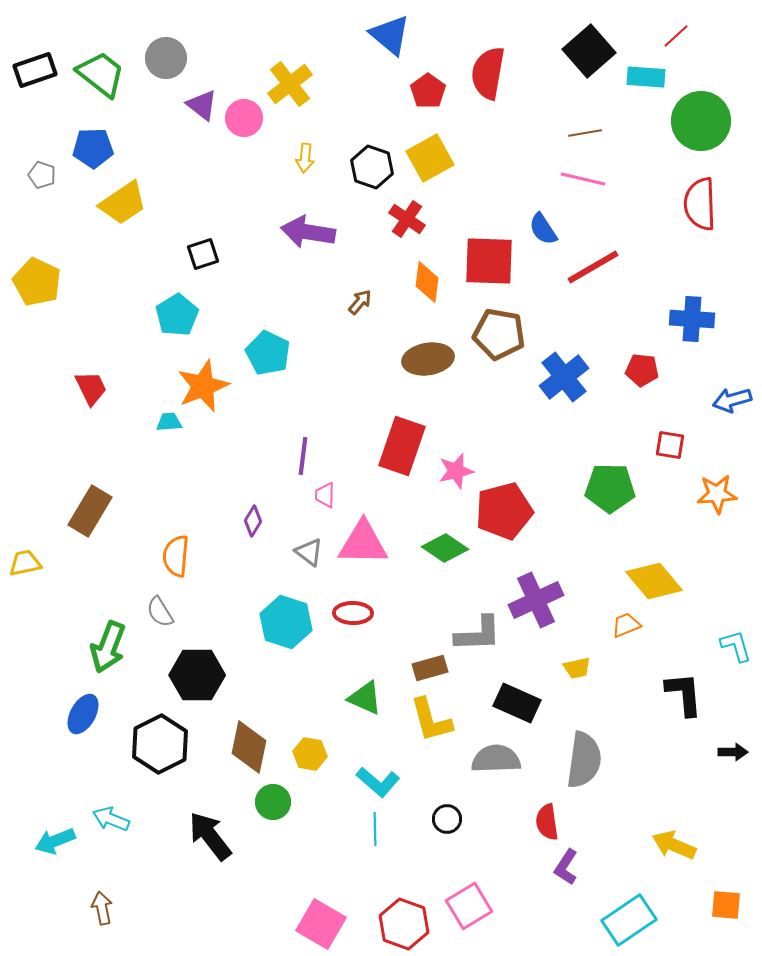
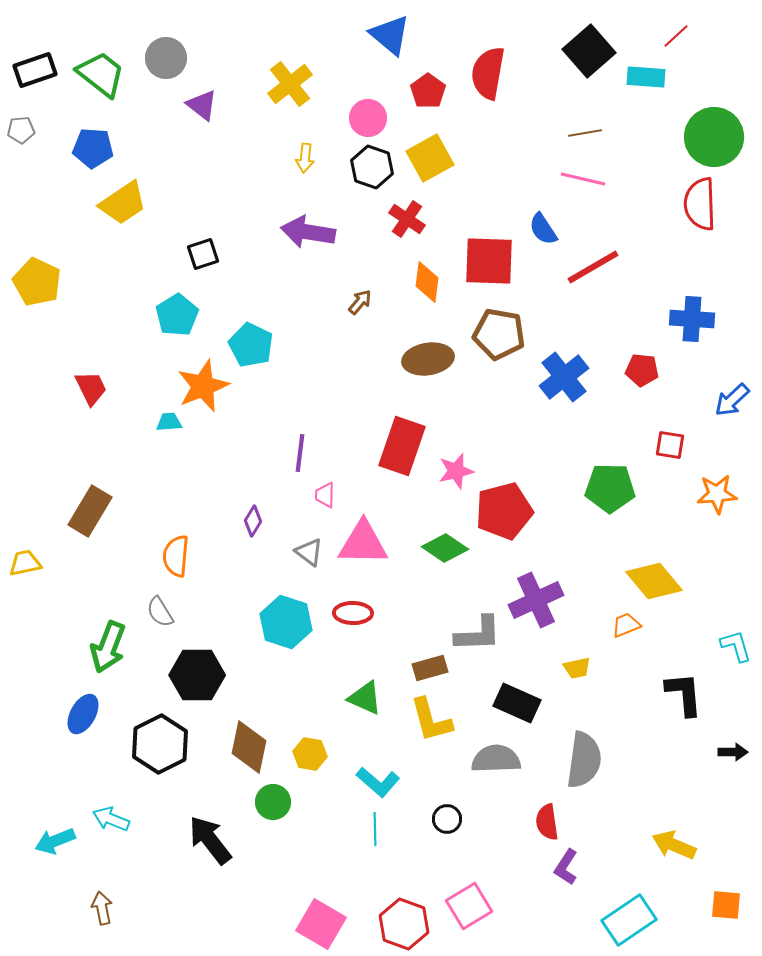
pink circle at (244, 118): moved 124 px right
green circle at (701, 121): moved 13 px right, 16 px down
blue pentagon at (93, 148): rotated 6 degrees clockwise
gray pentagon at (42, 175): moved 21 px left, 45 px up; rotated 24 degrees counterclockwise
cyan pentagon at (268, 353): moved 17 px left, 8 px up
blue arrow at (732, 400): rotated 27 degrees counterclockwise
purple line at (303, 456): moved 3 px left, 3 px up
black arrow at (210, 836): moved 4 px down
